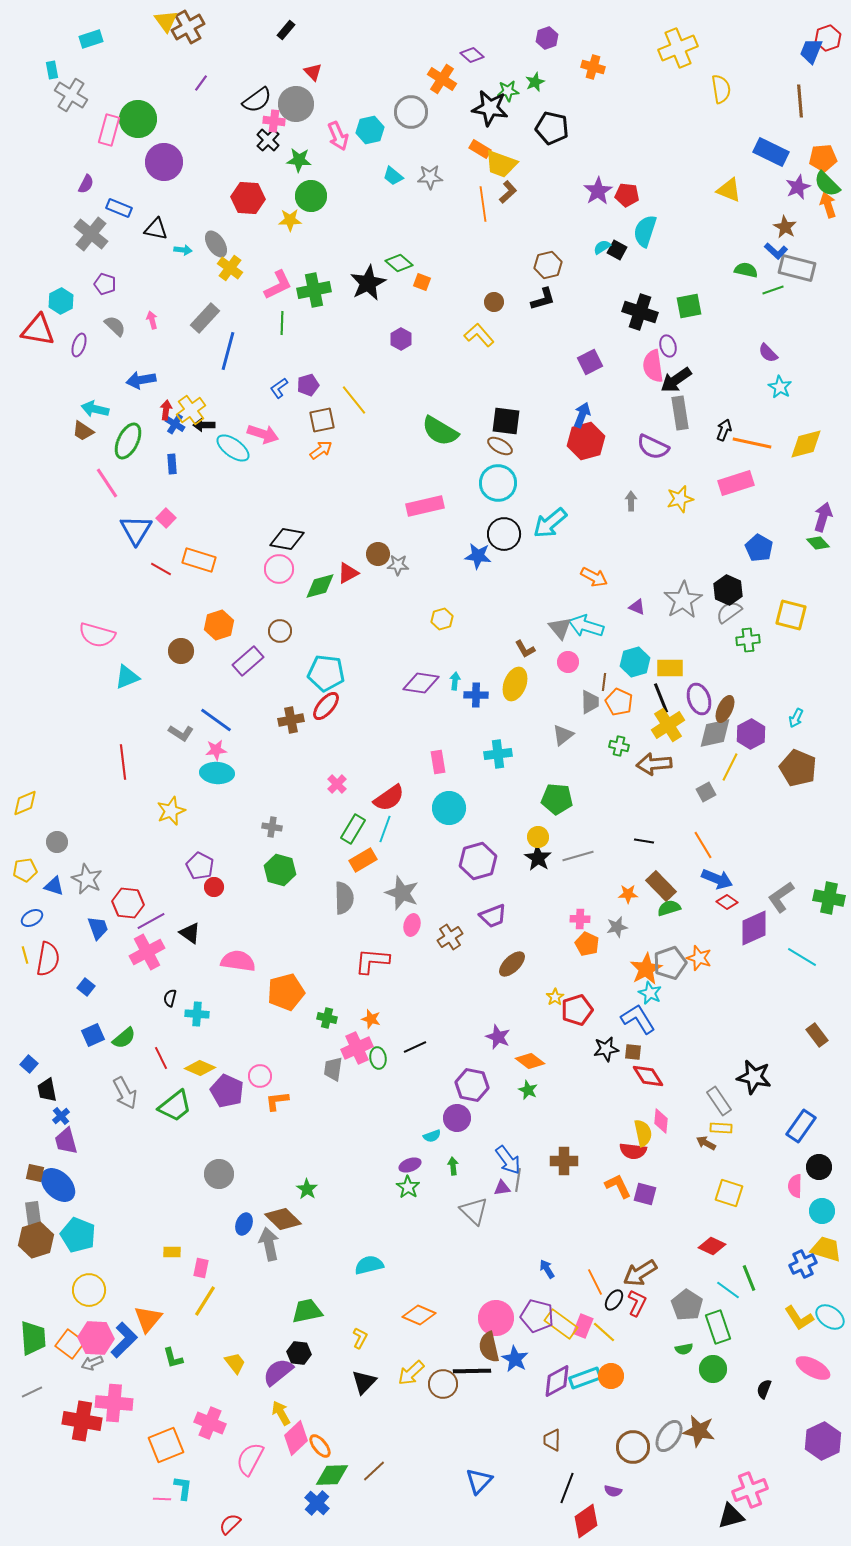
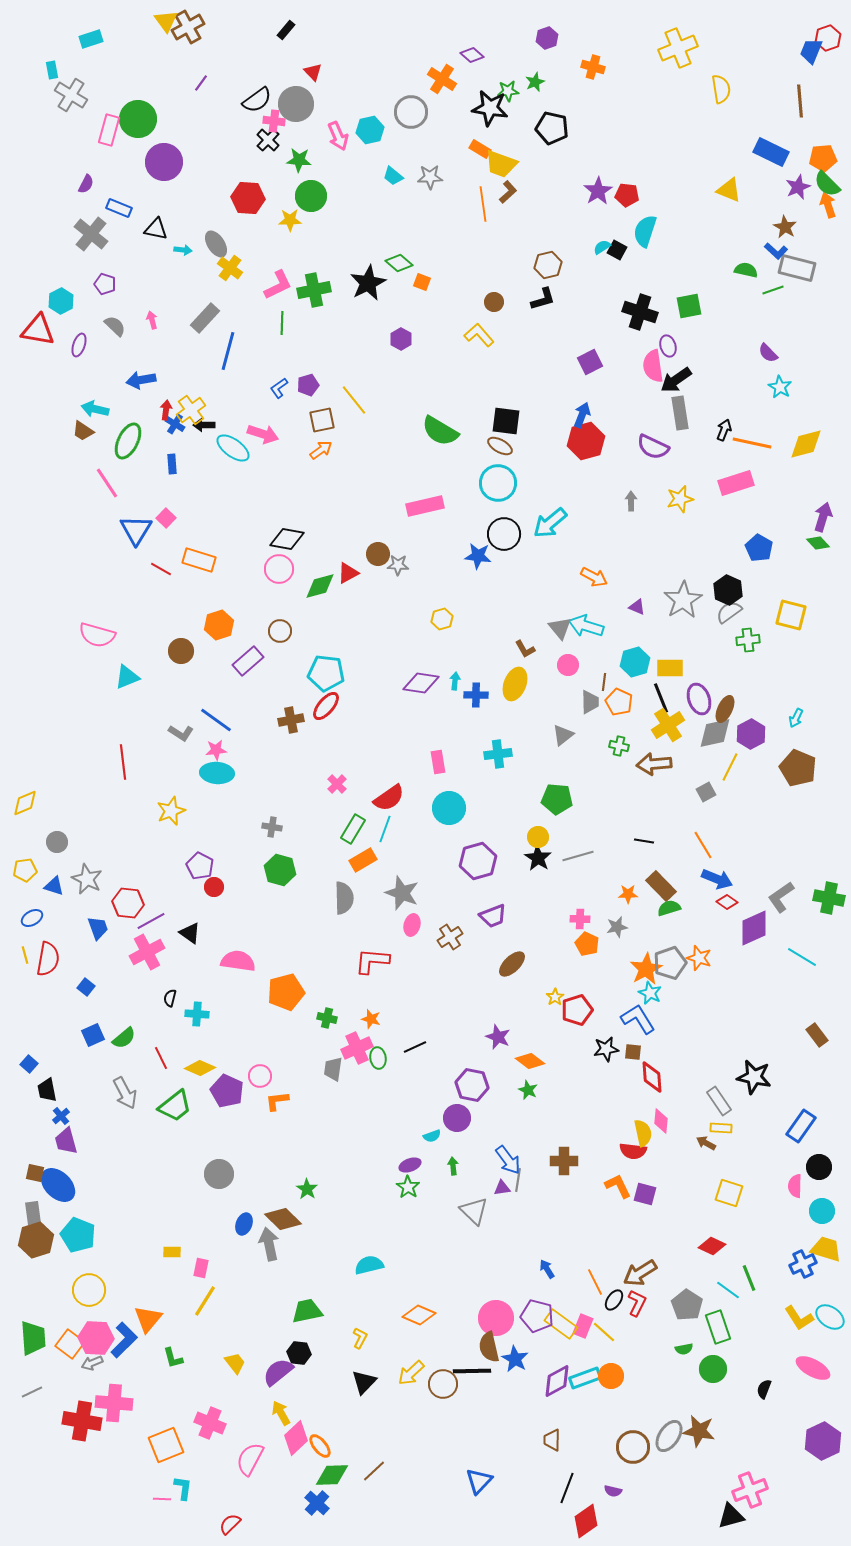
pink circle at (568, 662): moved 3 px down
red diamond at (648, 1076): moved 4 px right, 1 px down; rotated 28 degrees clockwise
